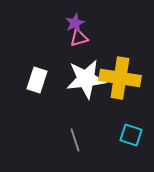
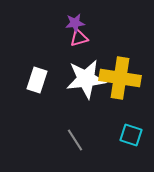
purple star: rotated 18 degrees clockwise
gray line: rotated 15 degrees counterclockwise
